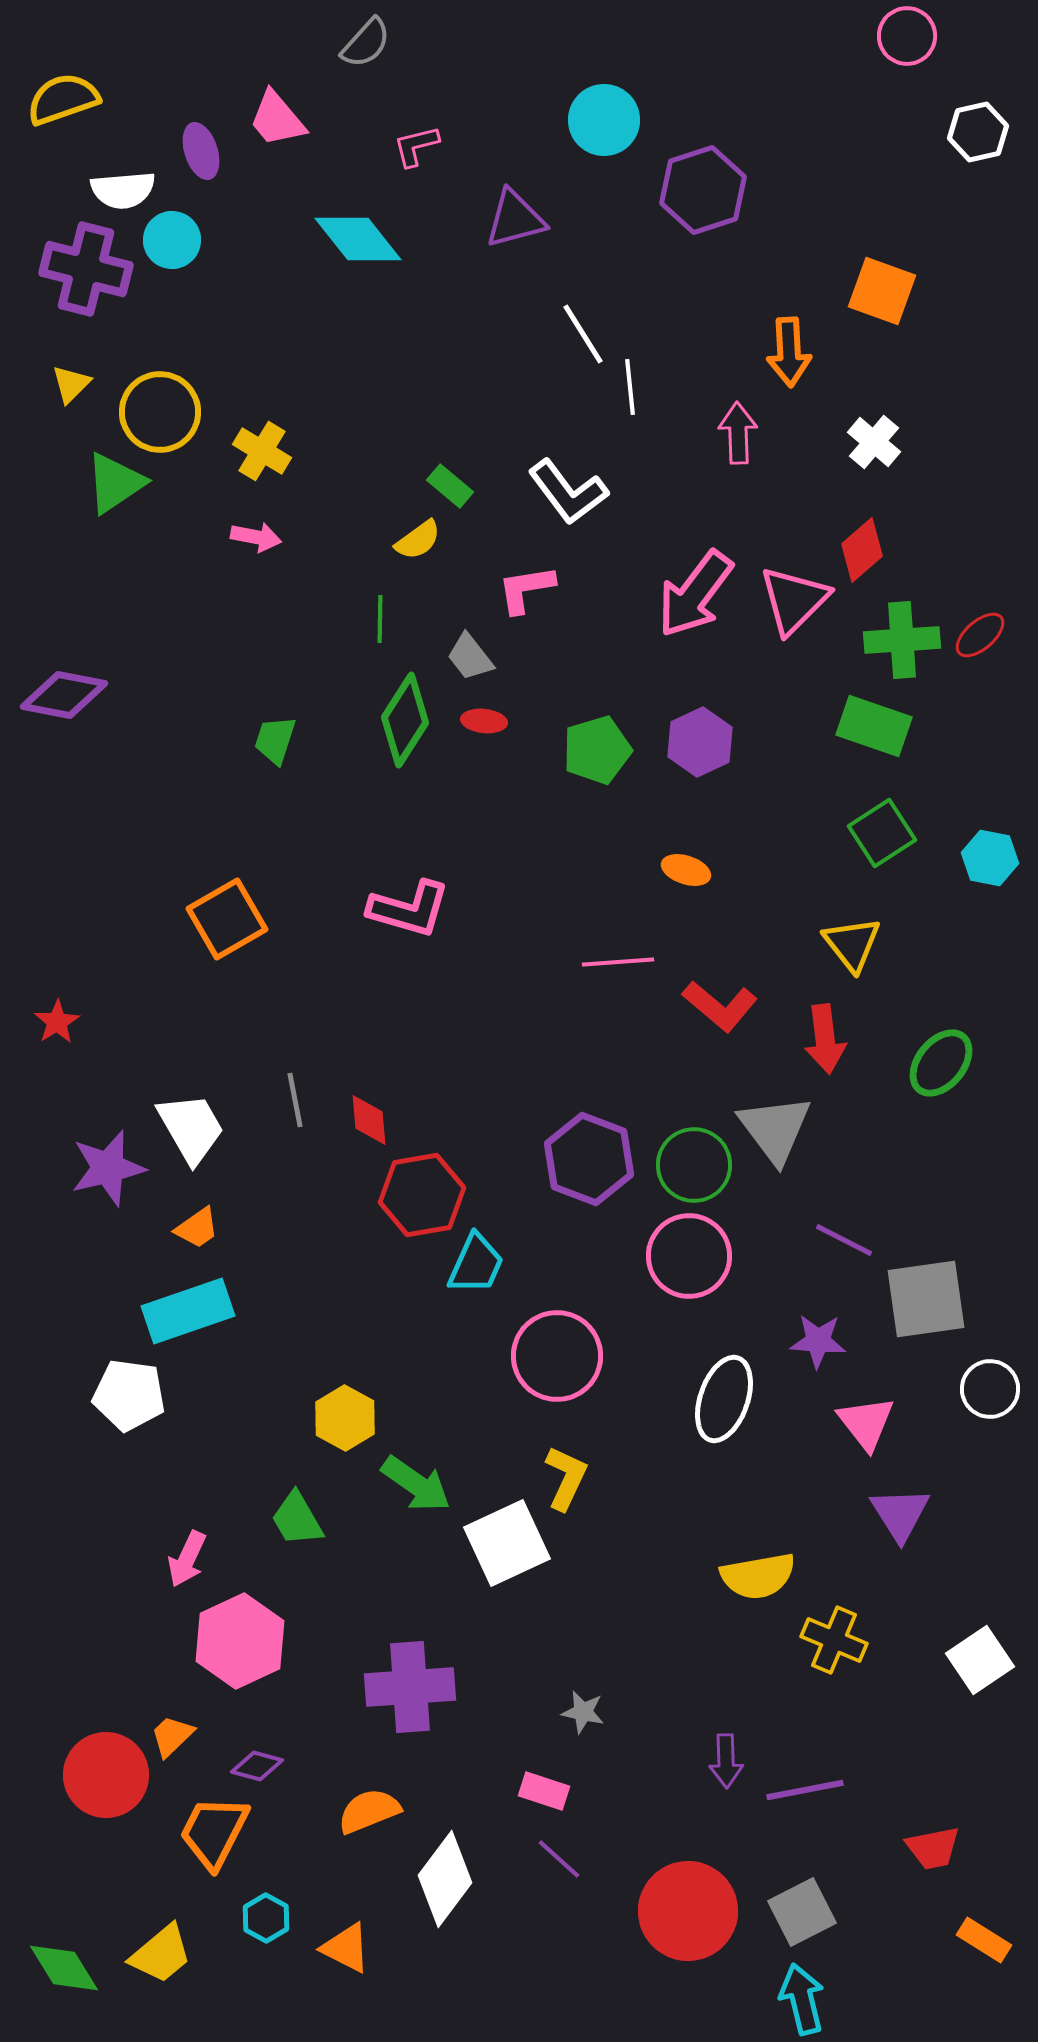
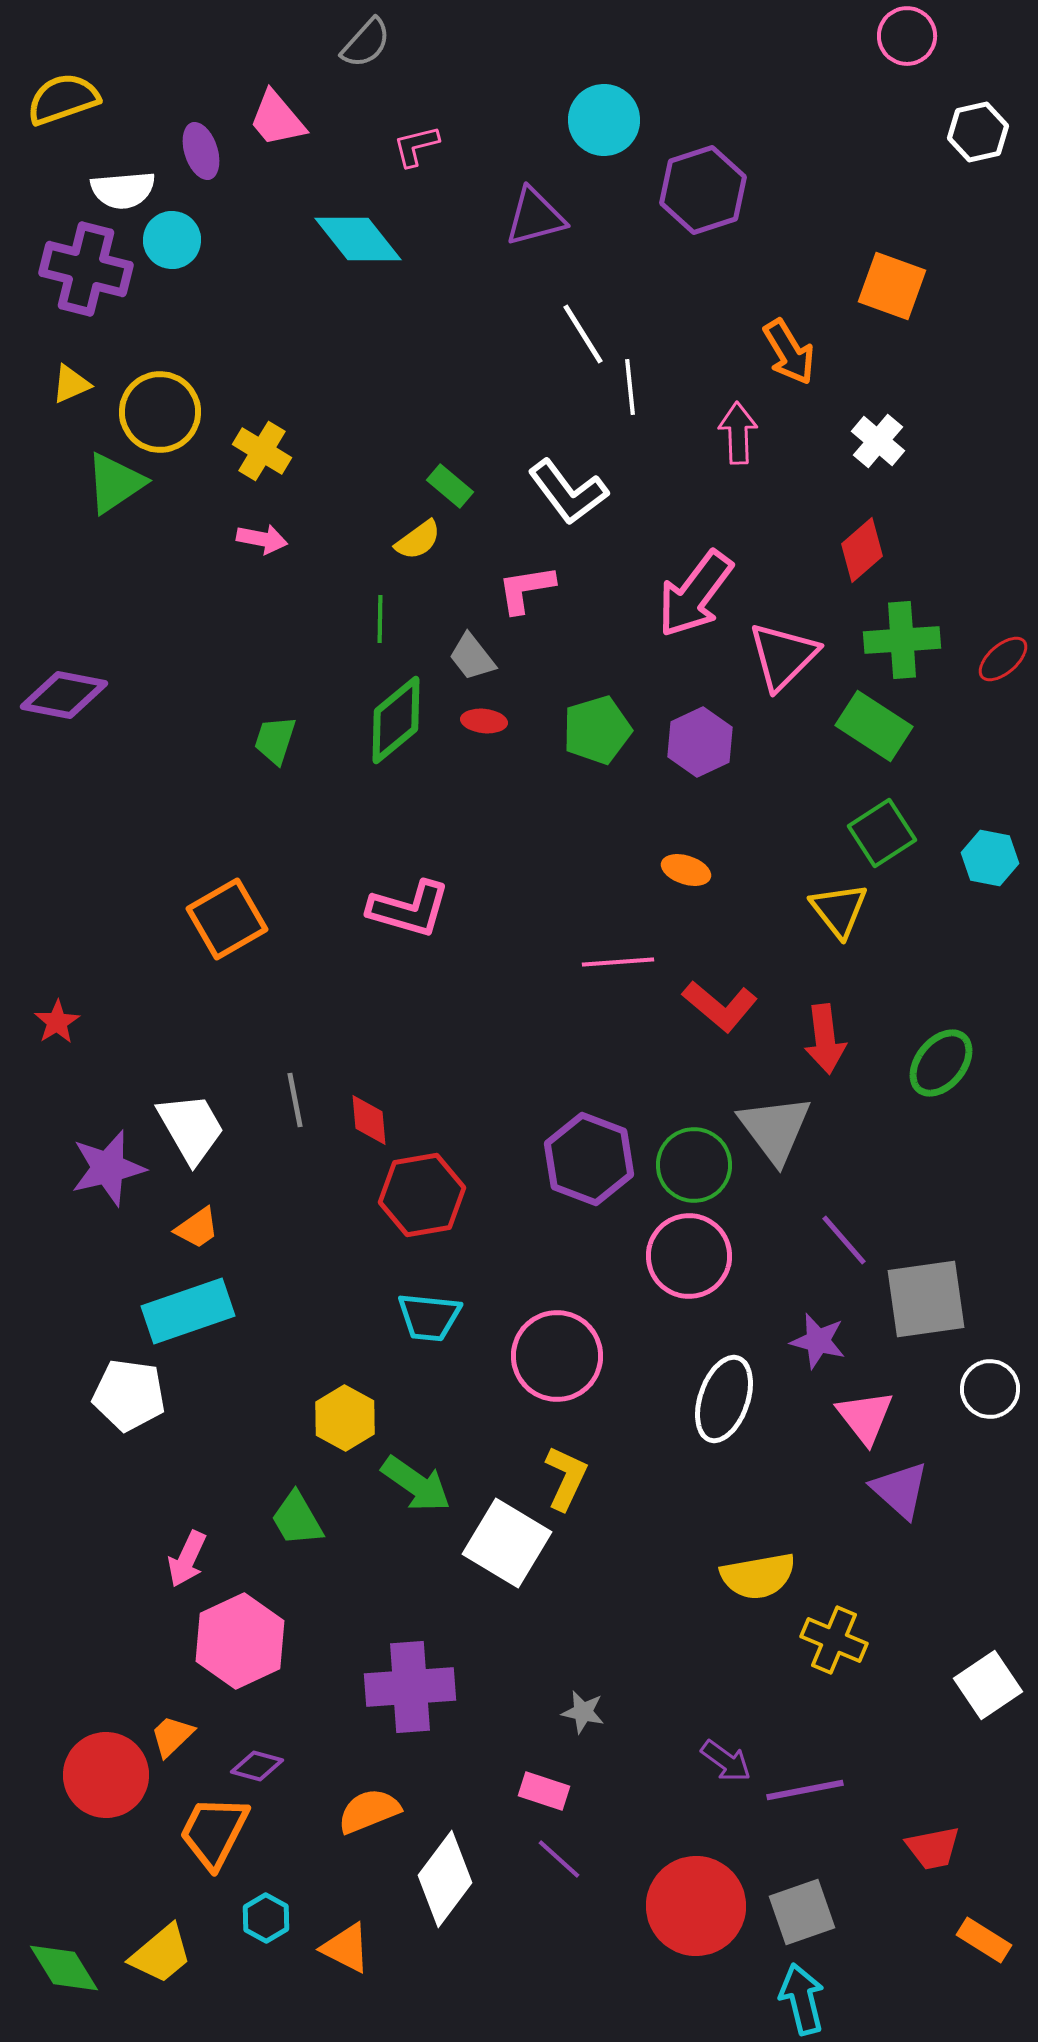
purple triangle at (515, 219): moved 20 px right, 2 px up
orange square at (882, 291): moved 10 px right, 5 px up
orange arrow at (789, 352): rotated 28 degrees counterclockwise
yellow triangle at (71, 384): rotated 21 degrees clockwise
white cross at (874, 442): moved 4 px right, 1 px up
pink arrow at (256, 537): moved 6 px right, 2 px down
pink triangle at (794, 600): moved 11 px left, 56 px down
red ellipse at (980, 635): moved 23 px right, 24 px down
gray trapezoid at (470, 657): moved 2 px right
green diamond at (405, 720): moved 9 px left; rotated 18 degrees clockwise
green rectangle at (874, 726): rotated 14 degrees clockwise
green pentagon at (597, 750): moved 20 px up
yellow triangle at (852, 944): moved 13 px left, 34 px up
purple line at (844, 1240): rotated 22 degrees clockwise
cyan trapezoid at (476, 1264): moved 47 px left, 53 px down; rotated 72 degrees clockwise
purple star at (818, 1341): rotated 10 degrees clockwise
pink triangle at (866, 1423): moved 1 px left, 6 px up
purple triangle at (900, 1514): moved 24 px up; rotated 16 degrees counterclockwise
white square at (507, 1543): rotated 34 degrees counterclockwise
white square at (980, 1660): moved 8 px right, 25 px down
purple arrow at (726, 1761): rotated 52 degrees counterclockwise
red circle at (688, 1911): moved 8 px right, 5 px up
gray square at (802, 1912): rotated 8 degrees clockwise
